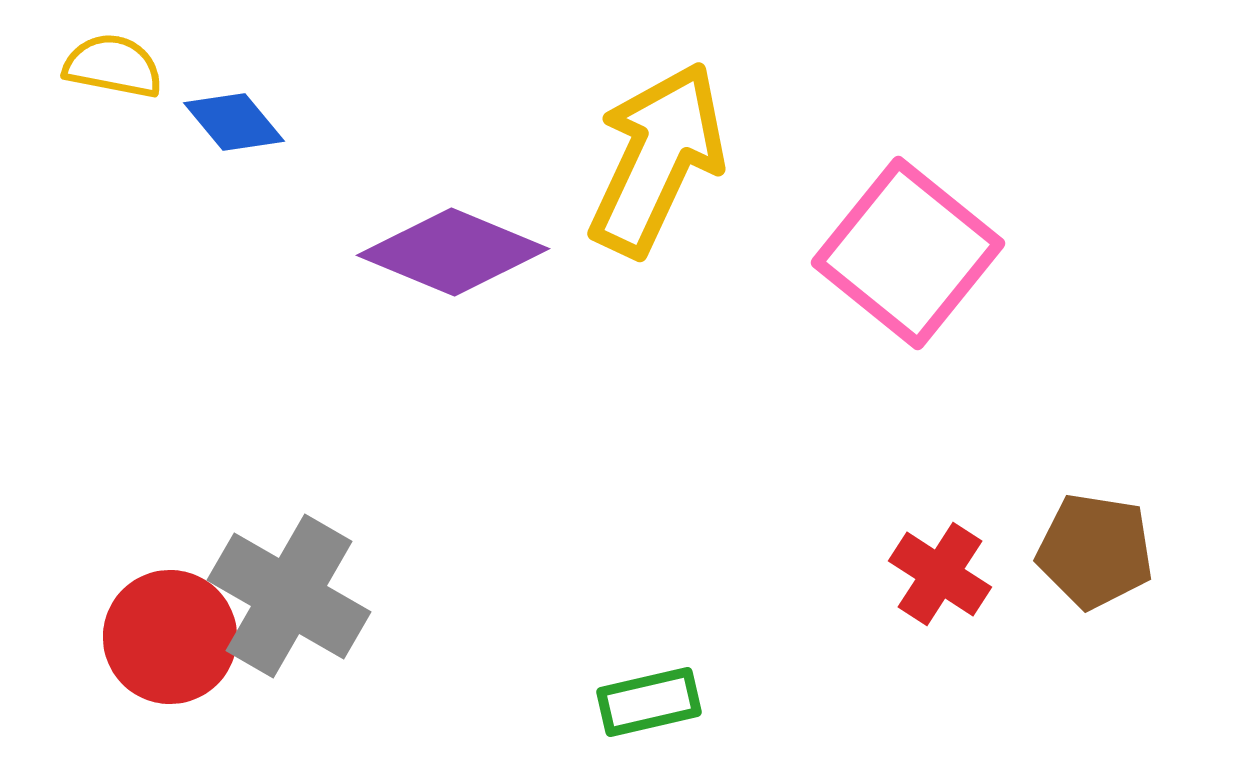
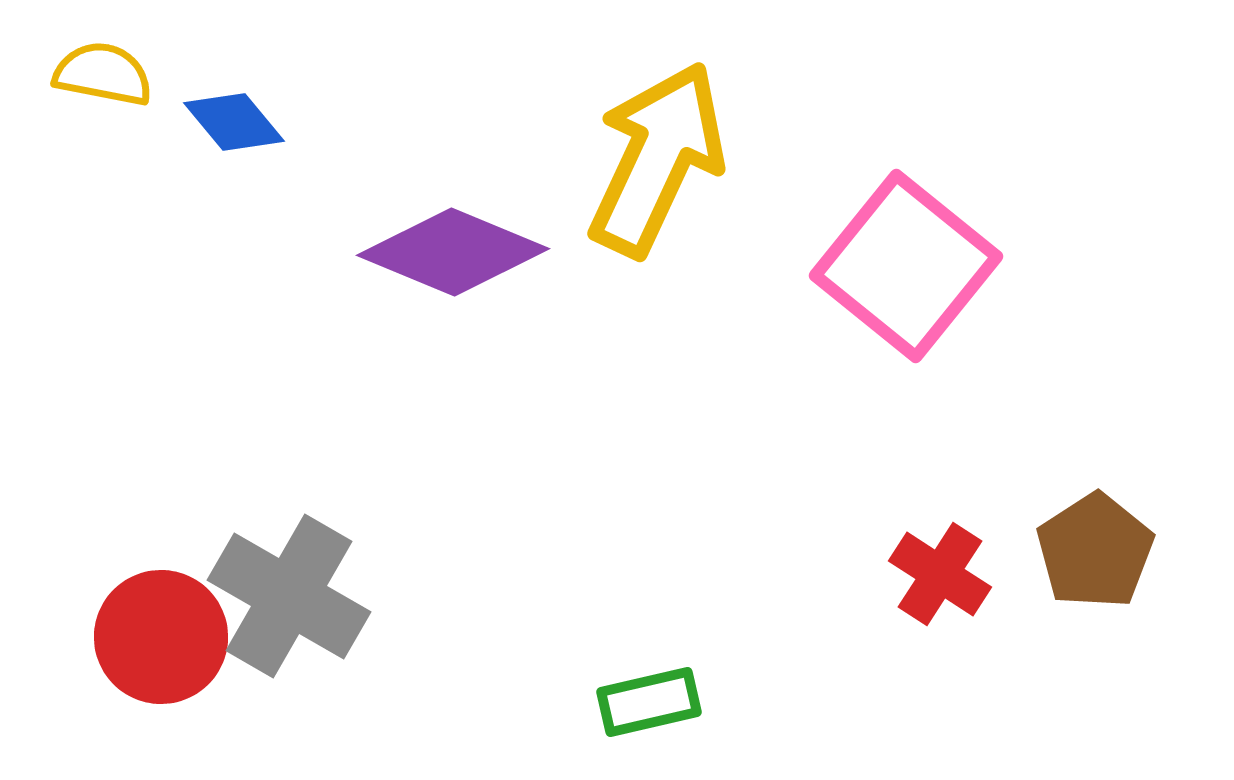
yellow semicircle: moved 10 px left, 8 px down
pink square: moved 2 px left, 13 px down
brown pentagon: rotated 30 degrees clockwise
red circle: moved 9 px left
